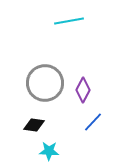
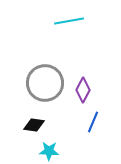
blue line: rotated 20 degrees counterclockwise
